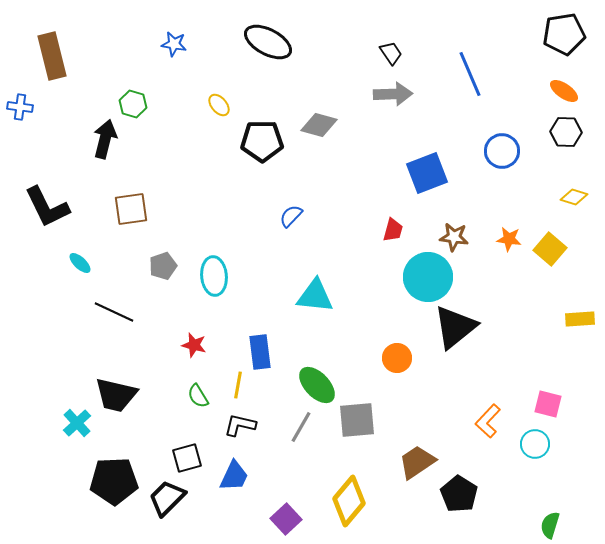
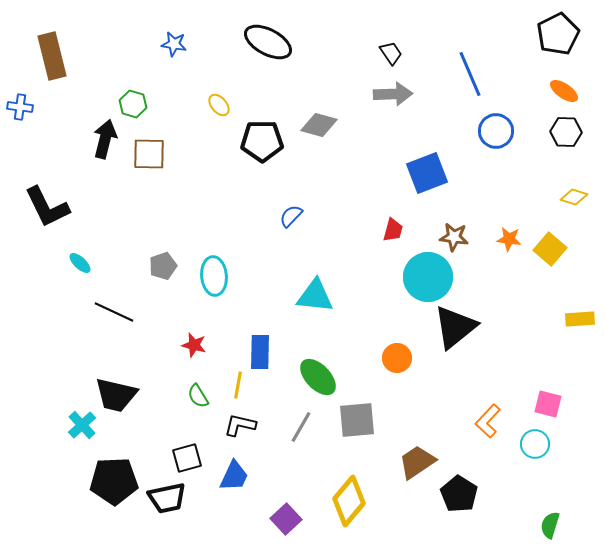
black pentagon at (564, 34): moved 6 px left; rotated 18 degrees counterclockwise
blue circle at (502, 151): moved 6 px left, 20 px up
brown square at (131, 209): moved 18 px right, 55 px up; rotated 9 degrees clockwise
blue rectangle at (260, 352): rotated 8 degrees clockwise
green ellipse at (317, 385): moved 1 px right, 8 px up
cyan cross at (77, 423): moved 5 px right, 2 px down
black trapezoid at (167, 498): rotated 147 degrees counterclockwise
